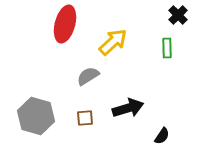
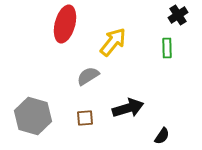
black cross: rotated 12 degrees clockwise
yellow arrow: rotated 8 degrees counterclockwise
gray hexagon: moved 3 px left
